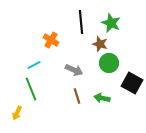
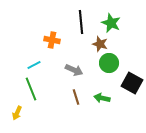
orange cross: moved 1 px right; rotated 21 degrees counterclockwise
brown line: moved 1 px left, 1 px down
